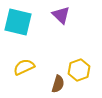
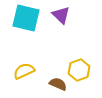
cyan square: moved 8 px right, 4 px up
yellow semicircle: moved 4 px down
brown semicircle: rotated 84 degrees counterclockwise
